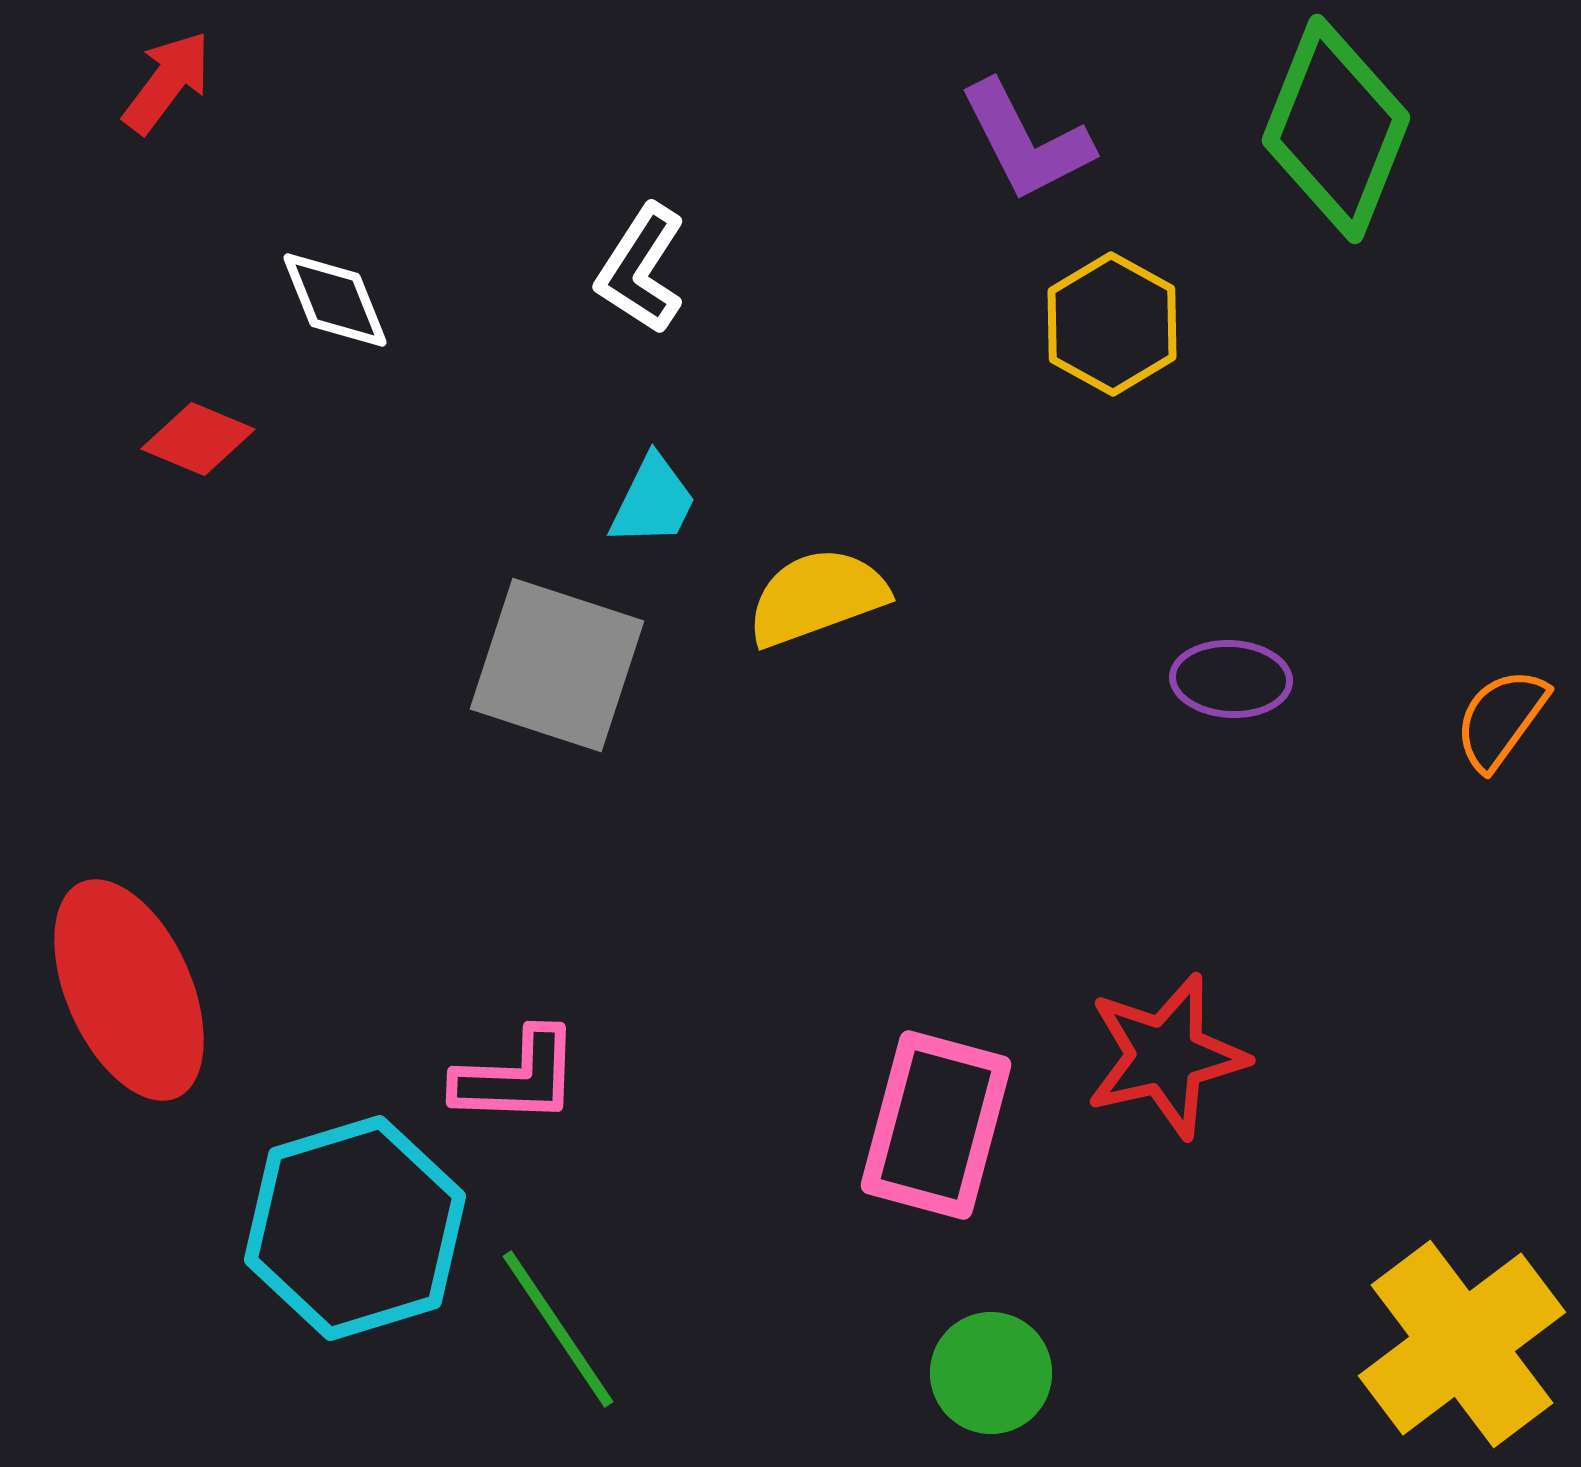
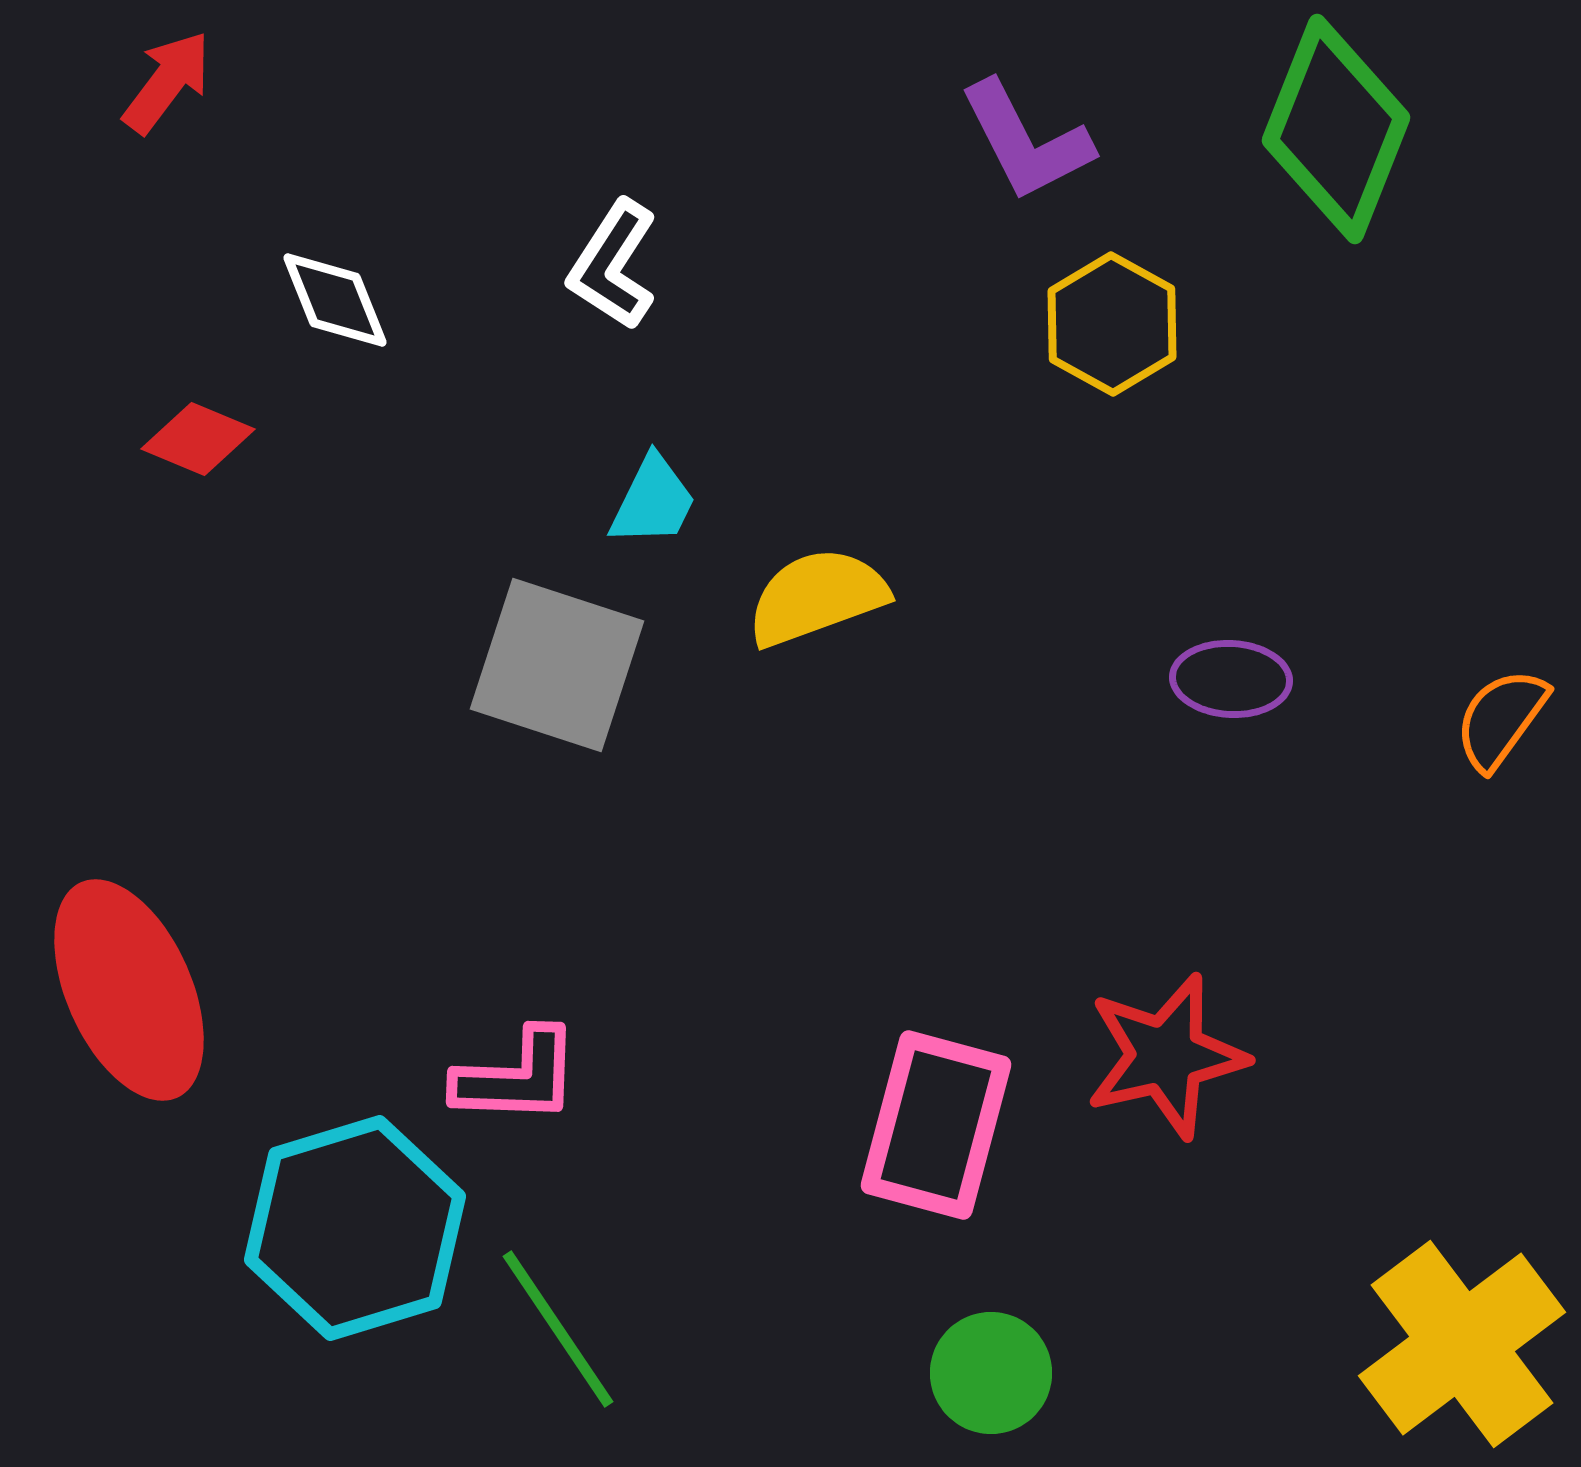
white L-shape: moved 28 px left, 4 px up
